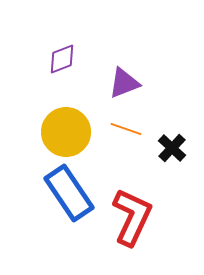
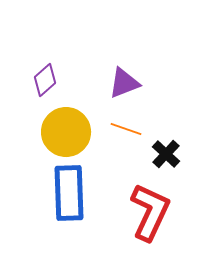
purple diamond: moved 17 px left, 21 px down; rotated 20 degrees counterclockwise
black cross: moved 6 px left, 6 px down
blue rectangle: rotated 32 degrees clockwise
red L-shape: moved 18 px right, 5 px up
